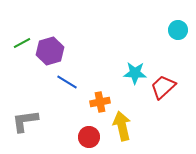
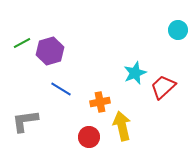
cyan star: rotated 25 degrees counterclockwise
blue line: moved 6 px left, 7 px down
